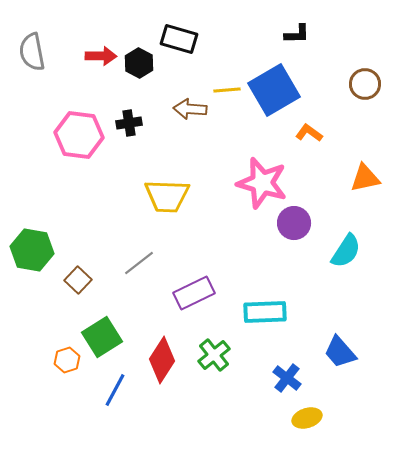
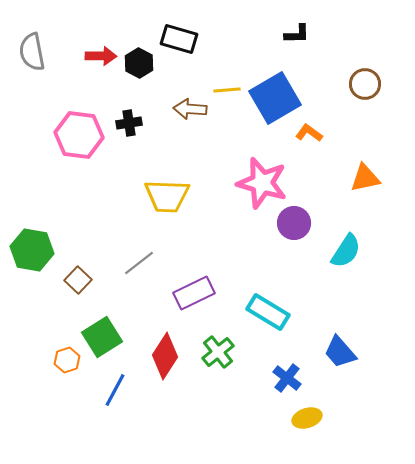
blue square: moved 1 px right, 8 px down
cyan rectangle: moved 3 px right; rotated 33 degrees clockwise
green cross: moved 4 px right, 3 px up
red diamond: moved 3 px right, 4 px up
